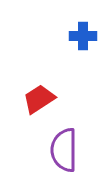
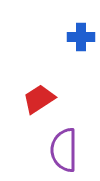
blue cross: moved 2 px left, 1 px down
